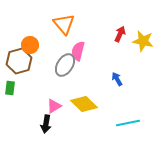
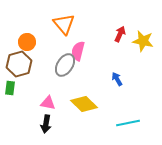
orange circle: moved 3 px left, 3 px up
brown hexagon: moved 3 px down
pink triangle: moved 6 px left, 3 px up; rotated 42 degrees clockwise
